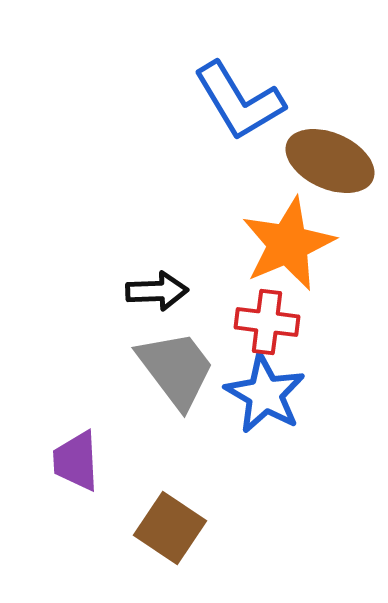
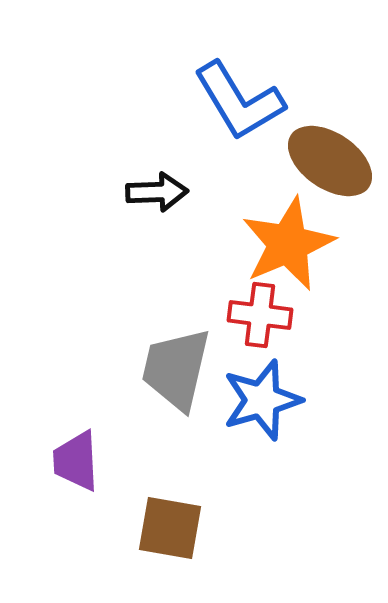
brown ellipse: rotated 10 degrees clockwise
black arrow: moved 99 px up
red cross: moved 7 px left, 7 px up
gray trapezoid: rotated 130 degrees counterclockwise
blue star: moved 3 px left, 6 px down; rotated 26 degrees clockwise
brown square: rotated 24 degrees counterclockwise
